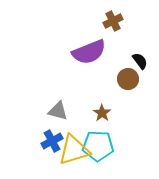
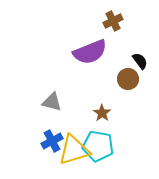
purple semicircle: moved 1 px right
gray triangle: moved 6 px left, 9 px up
cyan pentagon: rotated 8 degrees clockwise
